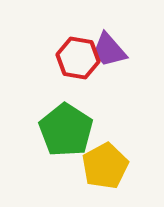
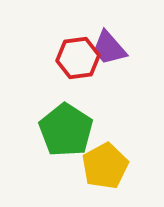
purple trapezoid: moved 2 px up
red hexagon: rotated 18 degrees counterclockwise
